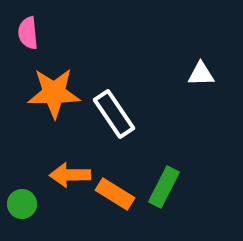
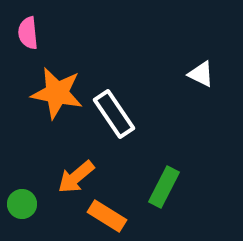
white triangle: rotated 28 degrees clockwise
orange star: moved 3 px right; rotated 12 degrees clockwise
orange arrow: moved 6 px right, 2 px down; rotated 39 degrees counterclockwise
orange rectangle: moved 8 px left, 22 px down
